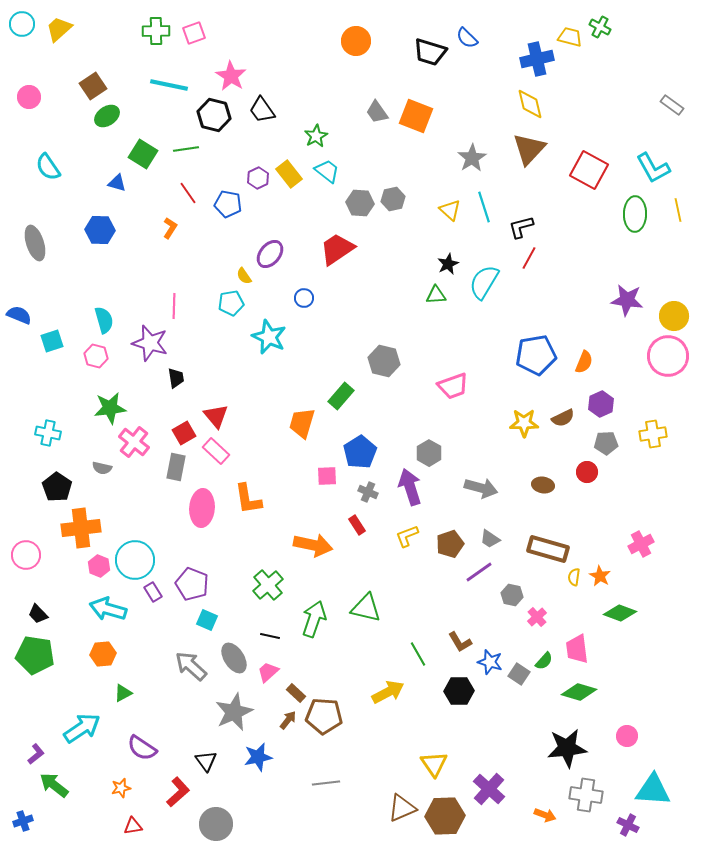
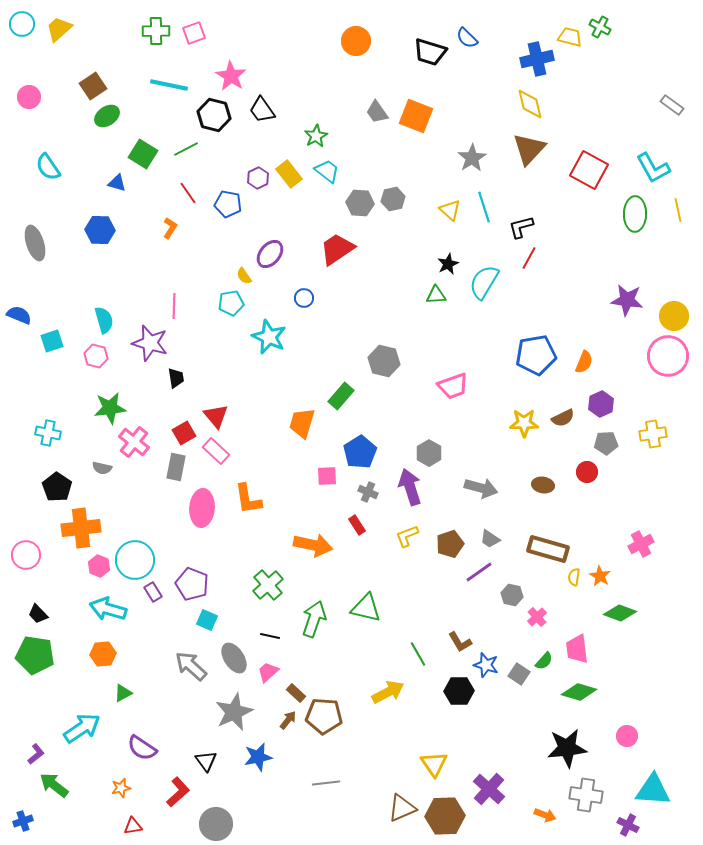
green line at (186, 149): rotated 20 degrees counterclockwise
blue star at (490, 662): moved 4 px left, 3 px down
